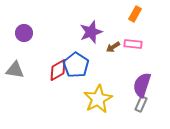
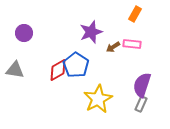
pink rectangle: moved 1 px left
